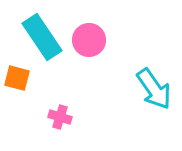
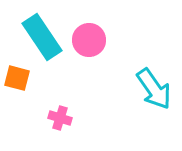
pink cross: moved 1 px down
